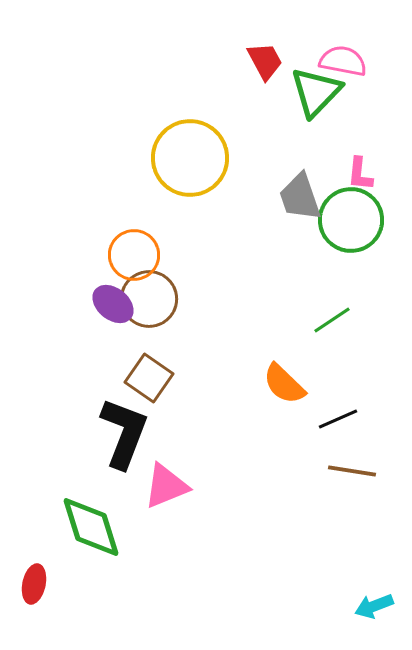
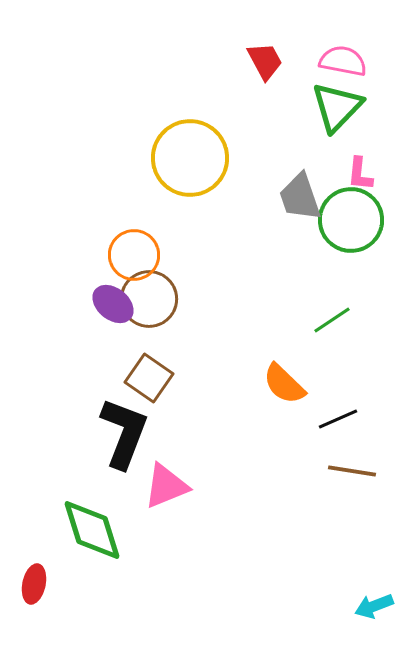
green triangle: moved 21 px right, 15 px down
green diamond: moved 1 px right, 3 px down
